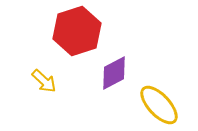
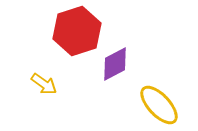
purple diamond: moved 1 px right, 9 px up
yellow arrow: moved 3 px down; rotated 8 degrees counterclockwise
